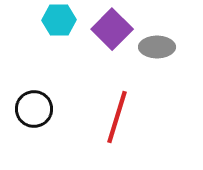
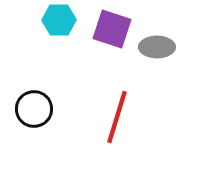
purple square: rotated 27 degrees counterclockwise
